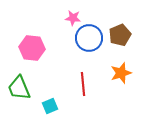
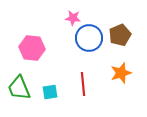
cyan square: moved 14 px up; rotated 14 degrees clockwise
